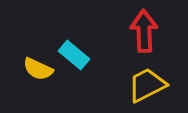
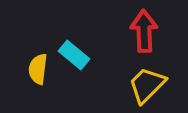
yellow semicircle: rotated 72 degrees clockwise
yellow trapezoid: rotated 18 degrees counterclockwise
